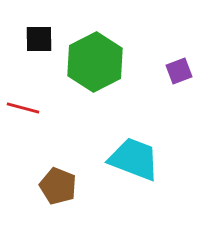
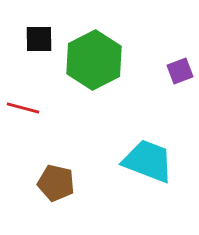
green hexagon: moved 1 px left, 2 px up
purple square: moved 1 px right
cyan trapezoid: moved 14 px right, 2 px down
brown pentagon: moved 2 px left, 3 px up; rotated 9 degrees counterclockwise
